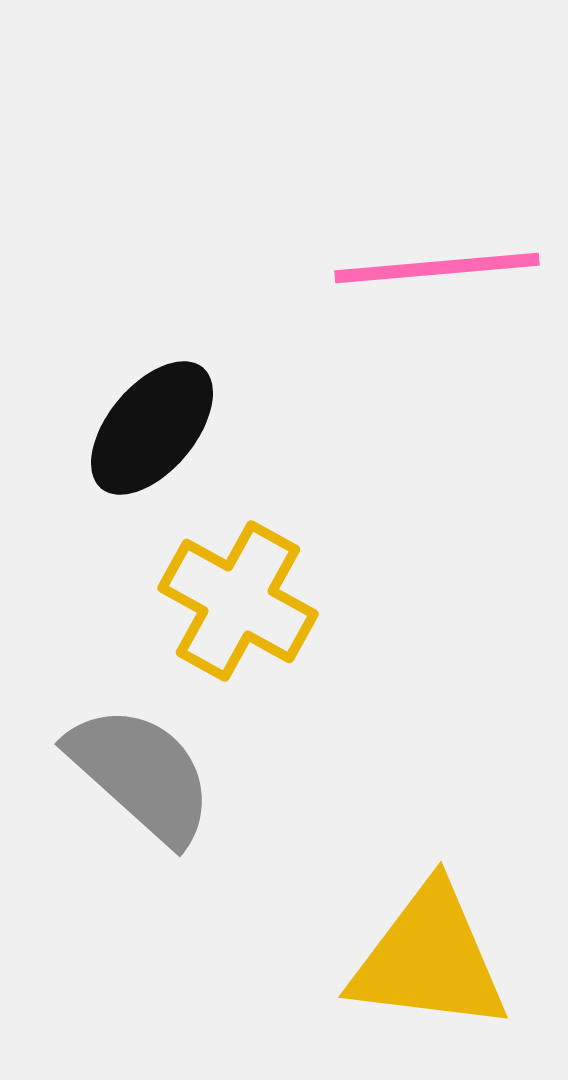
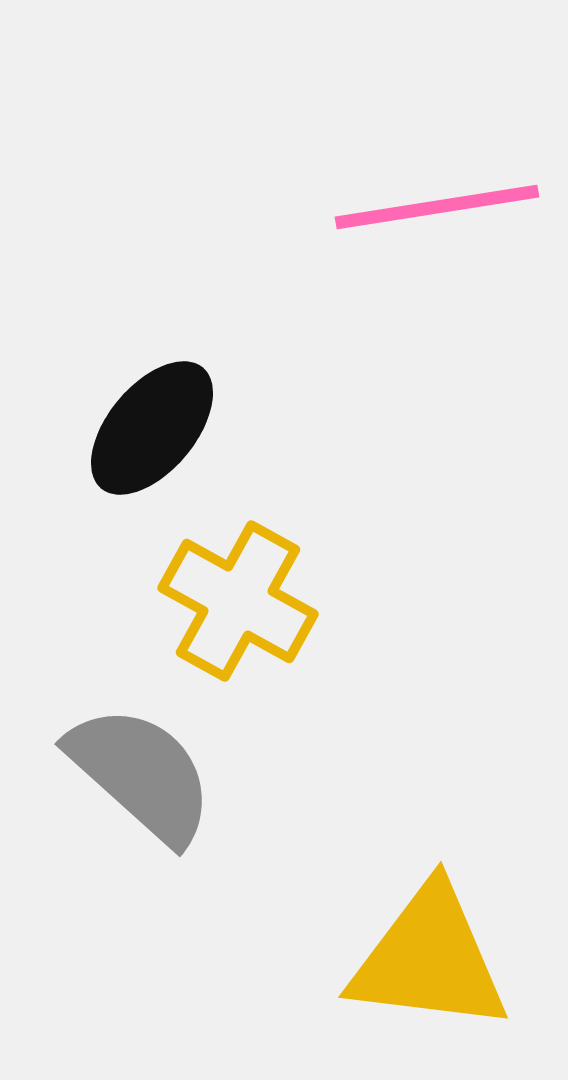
pink line: moved 61 px up; rotated 4 degrees counterclockwise
